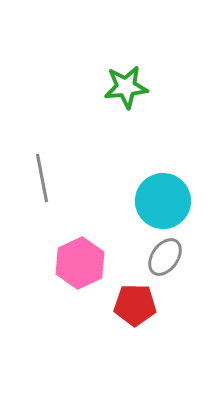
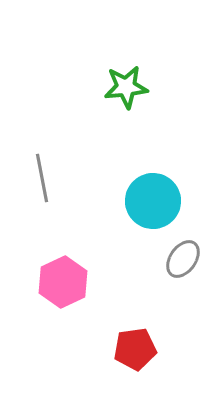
cyan circle: moved 10 px left
gray ellipse: moved 18 px right, 2 px down
pink hexagon: moved 17 px left, 19 px down
red pentagon: moved 44 px down; rotated 9 degrees counterclockwise
